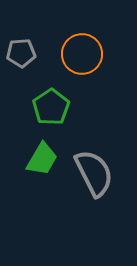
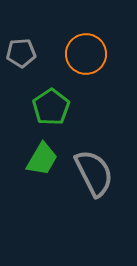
orange circle: moved 4 px right
